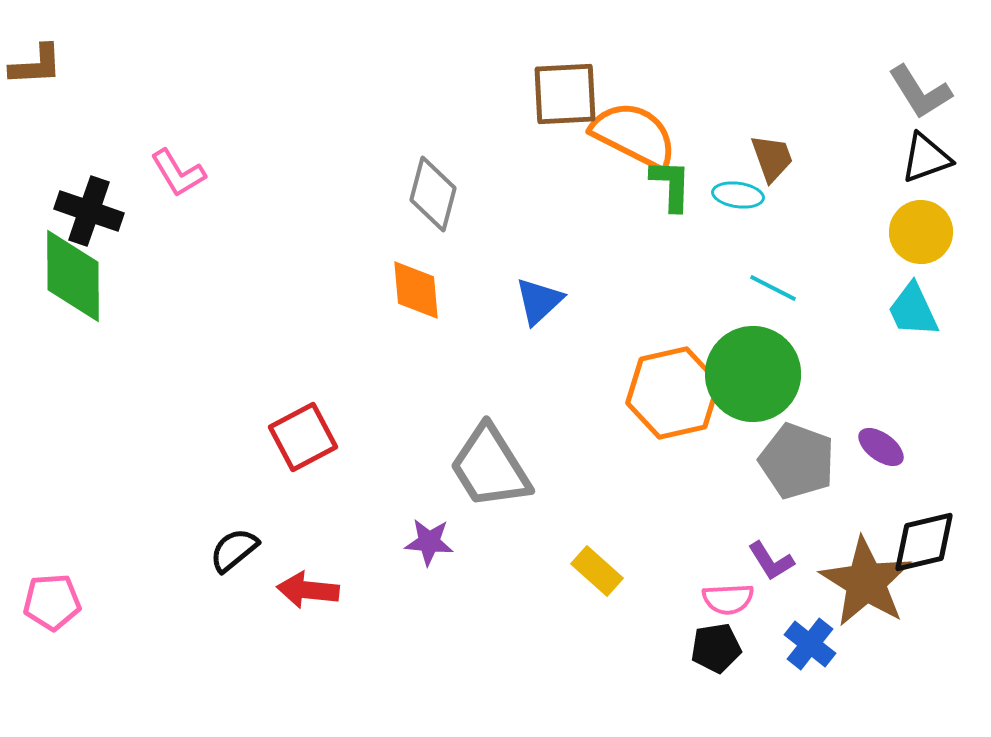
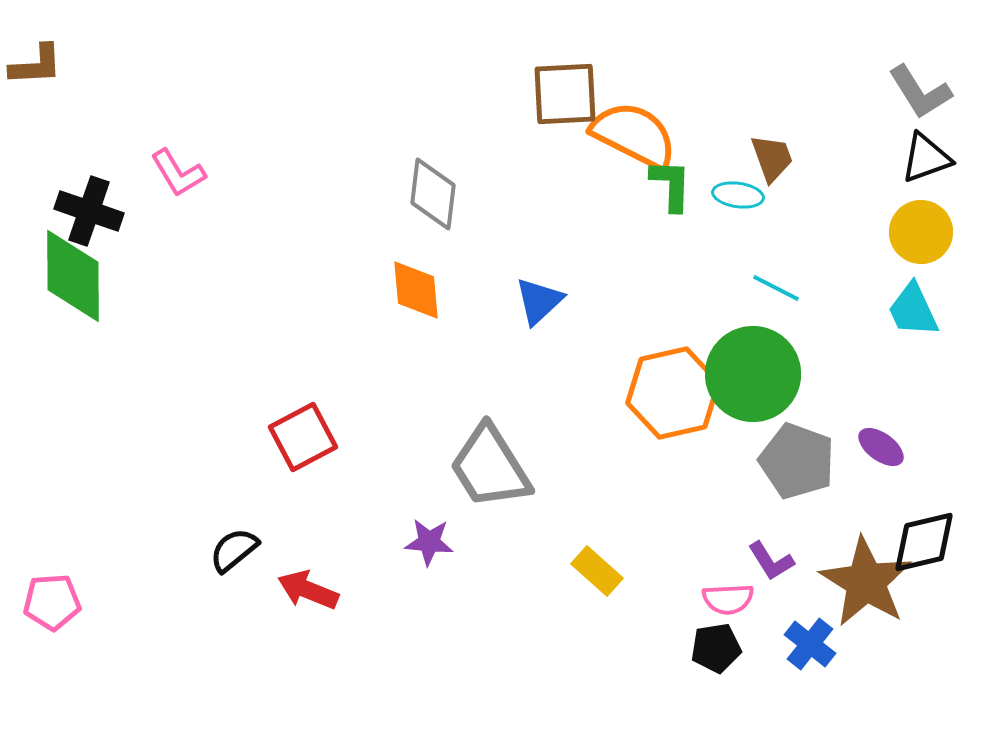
gray diamond: rotated 8 degrees counterclockwise
cyan line: moved 3 px right
red arrow: rotated 16 degrees clockwise
